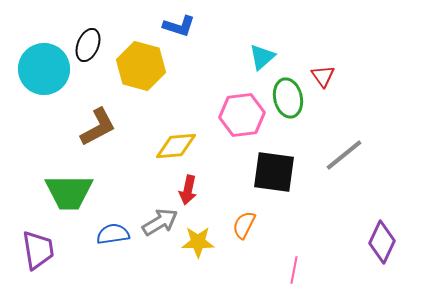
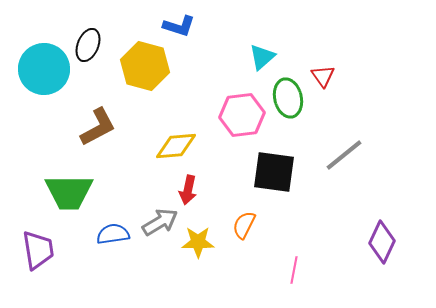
yellow hexagon: moved 4 px right
